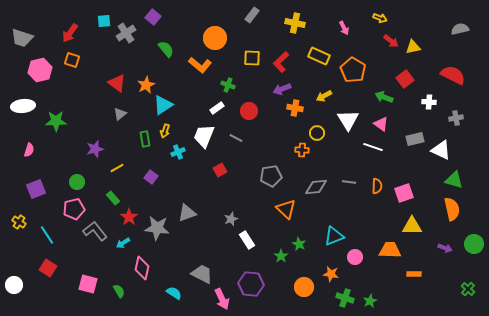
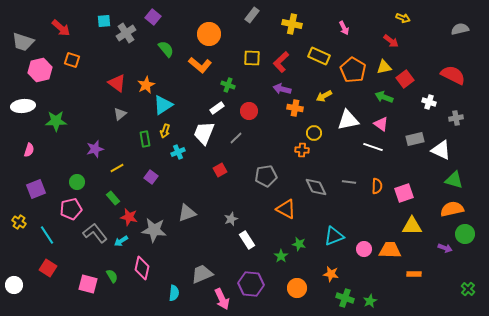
yellow arrow at (380, 18): moved 23 px right
yellow cross at (295, 23): moved 3 px left, 1 px down
red arrow at (70, 33): moved 9 px left, 5 px up; rotated 84 degrees counterclockwise
gray trapezoid at (22, 38): moved 1 px right, 4 px down
orange circle at (215, 38): moved 6 px left, 4 px up
yellow triangle at (413, 47): moved 29 px left, 20 px down
purple arrow at (282, 89): rotated 36 degrees clockwise
white cross at (429, 102): rotated 16 degrees clockwise
white triangle at (348, 120): rotated 50 degrees clockwise
yellow circle at (317, 133): moved 3 px left
white trapezoid at (204, 136): moved 3 px up
gray line at (236, 138): rotated 72 degrees counterclockwise
gray pentagon at (271, 176): moved 5 px left
gray diamond at (316, 187): rotated 70 degrees clockwise
pink pentagon at (74, 209): moved 3 px left
orange triangle at (286, 209): rotated 15 degrees counterclockwise
orange semicircle at (452, 209): rotated 90 degrees counterclockwise
red star at (129, 217): rotated 24 degrees counterclockwise
gray star at (157, 228): moved 3 px left, 2 px down
gray L-shape at (95, 231): moved 2 px down
cyan arrow at (123, 243): moved 2 px left, 2 px up
green star at (299, 244): rotated 16 degrees counterclockwise
green circle at (474, 244): moved 9 px left, 10 px up
pink circle at (355, 257): moved 9 px right, 8 px up
gray trapezoid at (202, 274): rotated 50 degrees counterclockwise
orange circle at (304, 287): moved 7 px left, 1 px down
green semicircle at (119, 291): moved 7 px left, 15 px up
cyan semicircle at (174, 293): rotated 63 degrees clockwise
